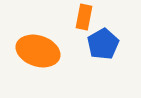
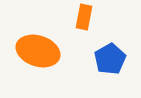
blue pentagon: moved 7 px right, 15 px down
